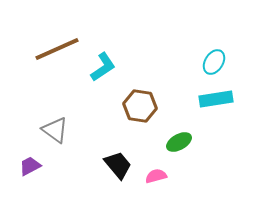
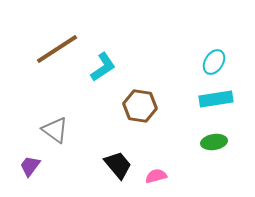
brown line: rotated 9 degrees counterclockwise
green ellipse: moved 35 px right; rotated 20 degrees clockwise
purple trapezoid: rotated 25 degrees counterclockwise
